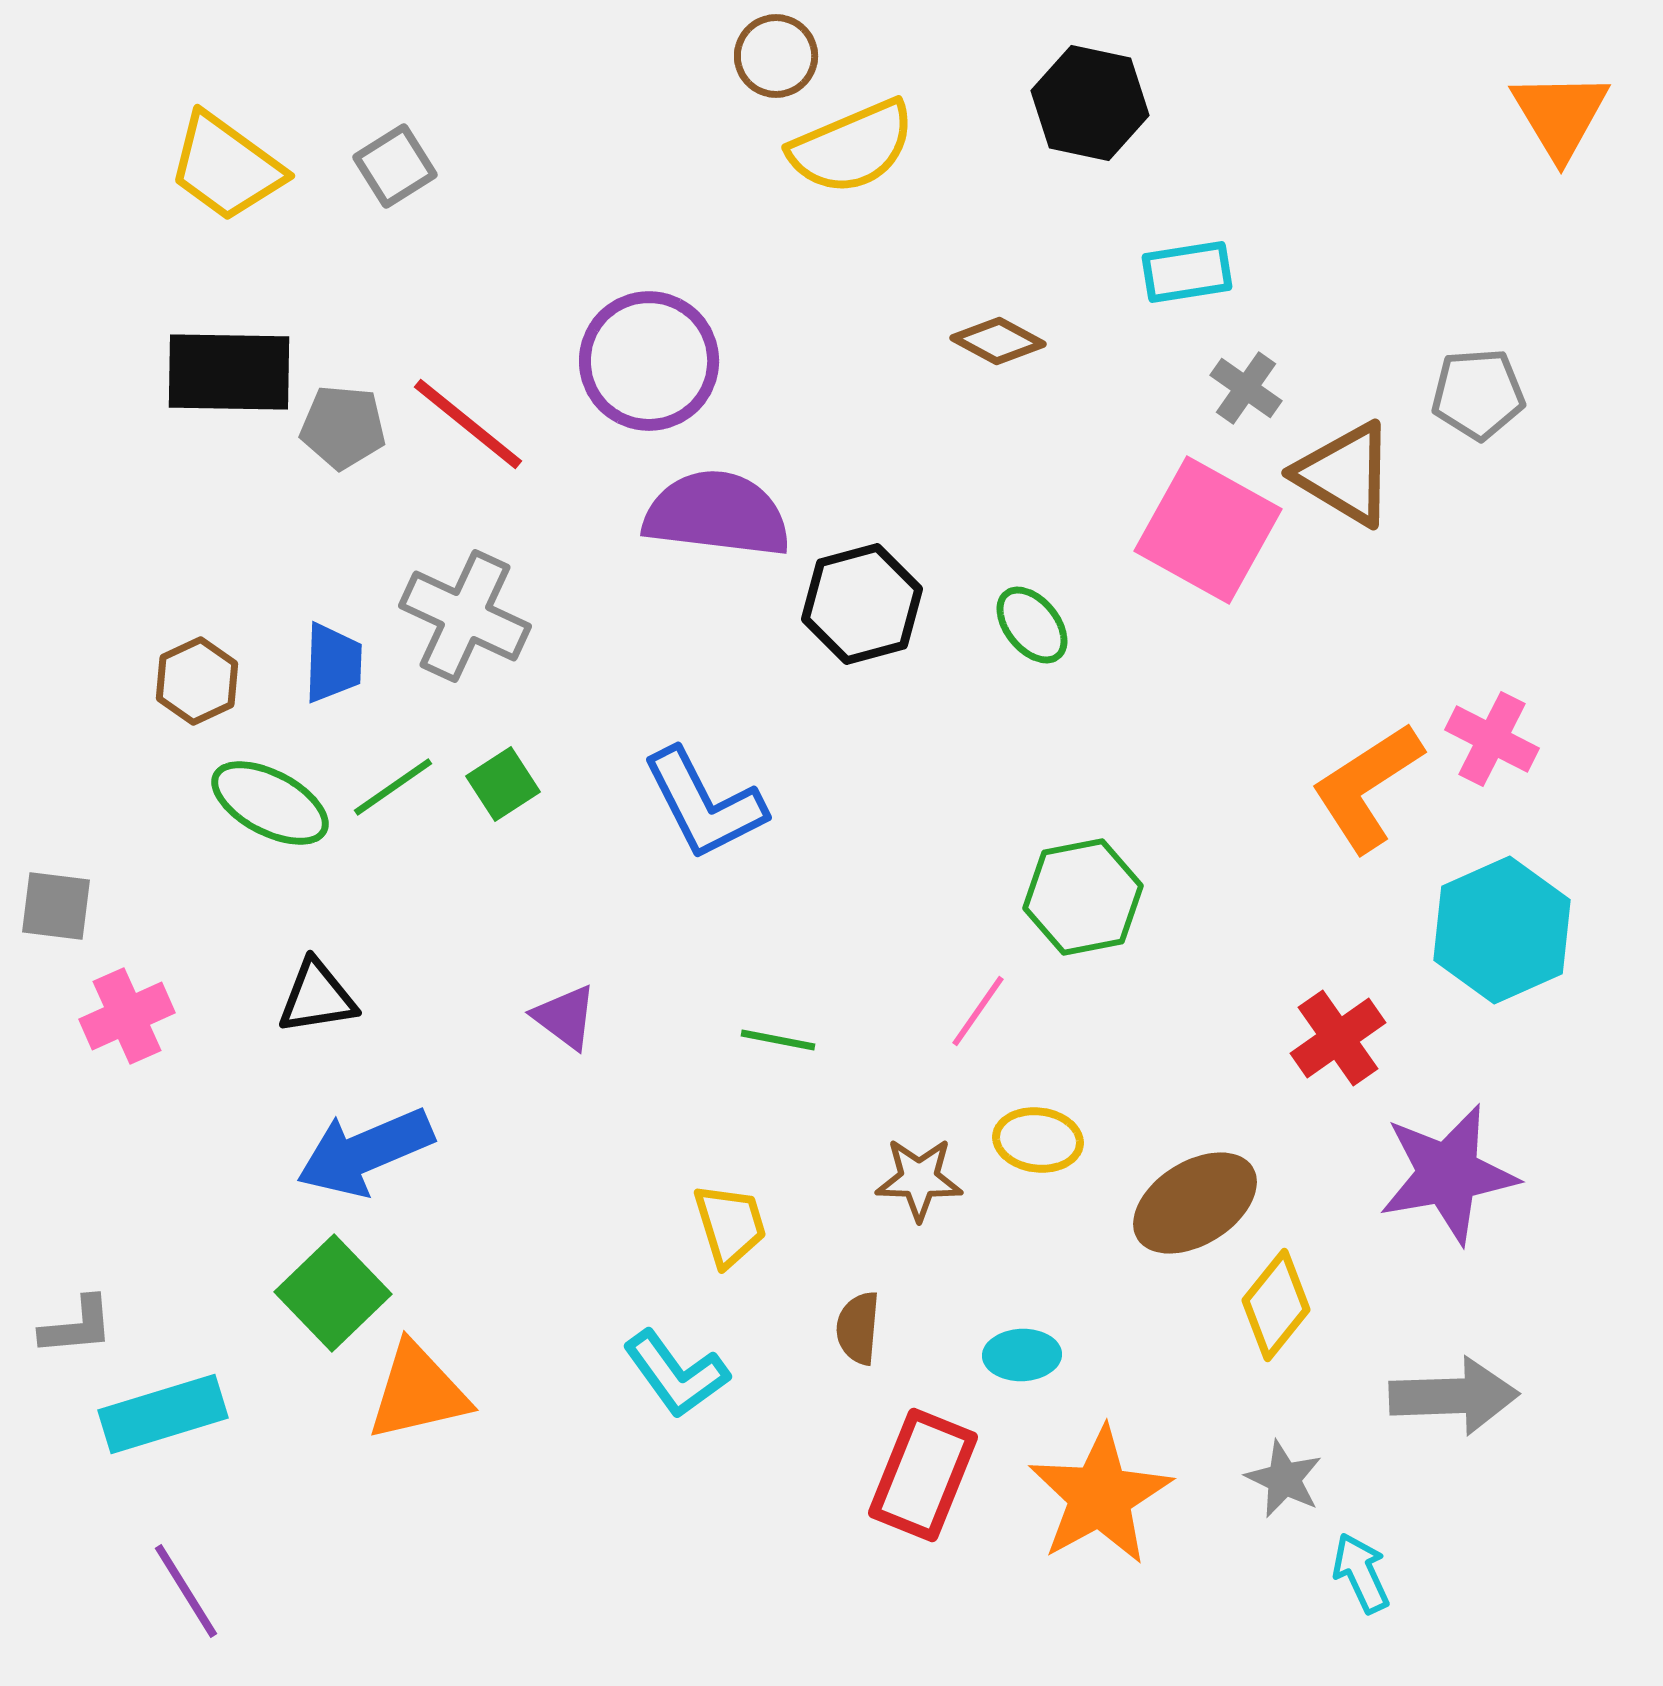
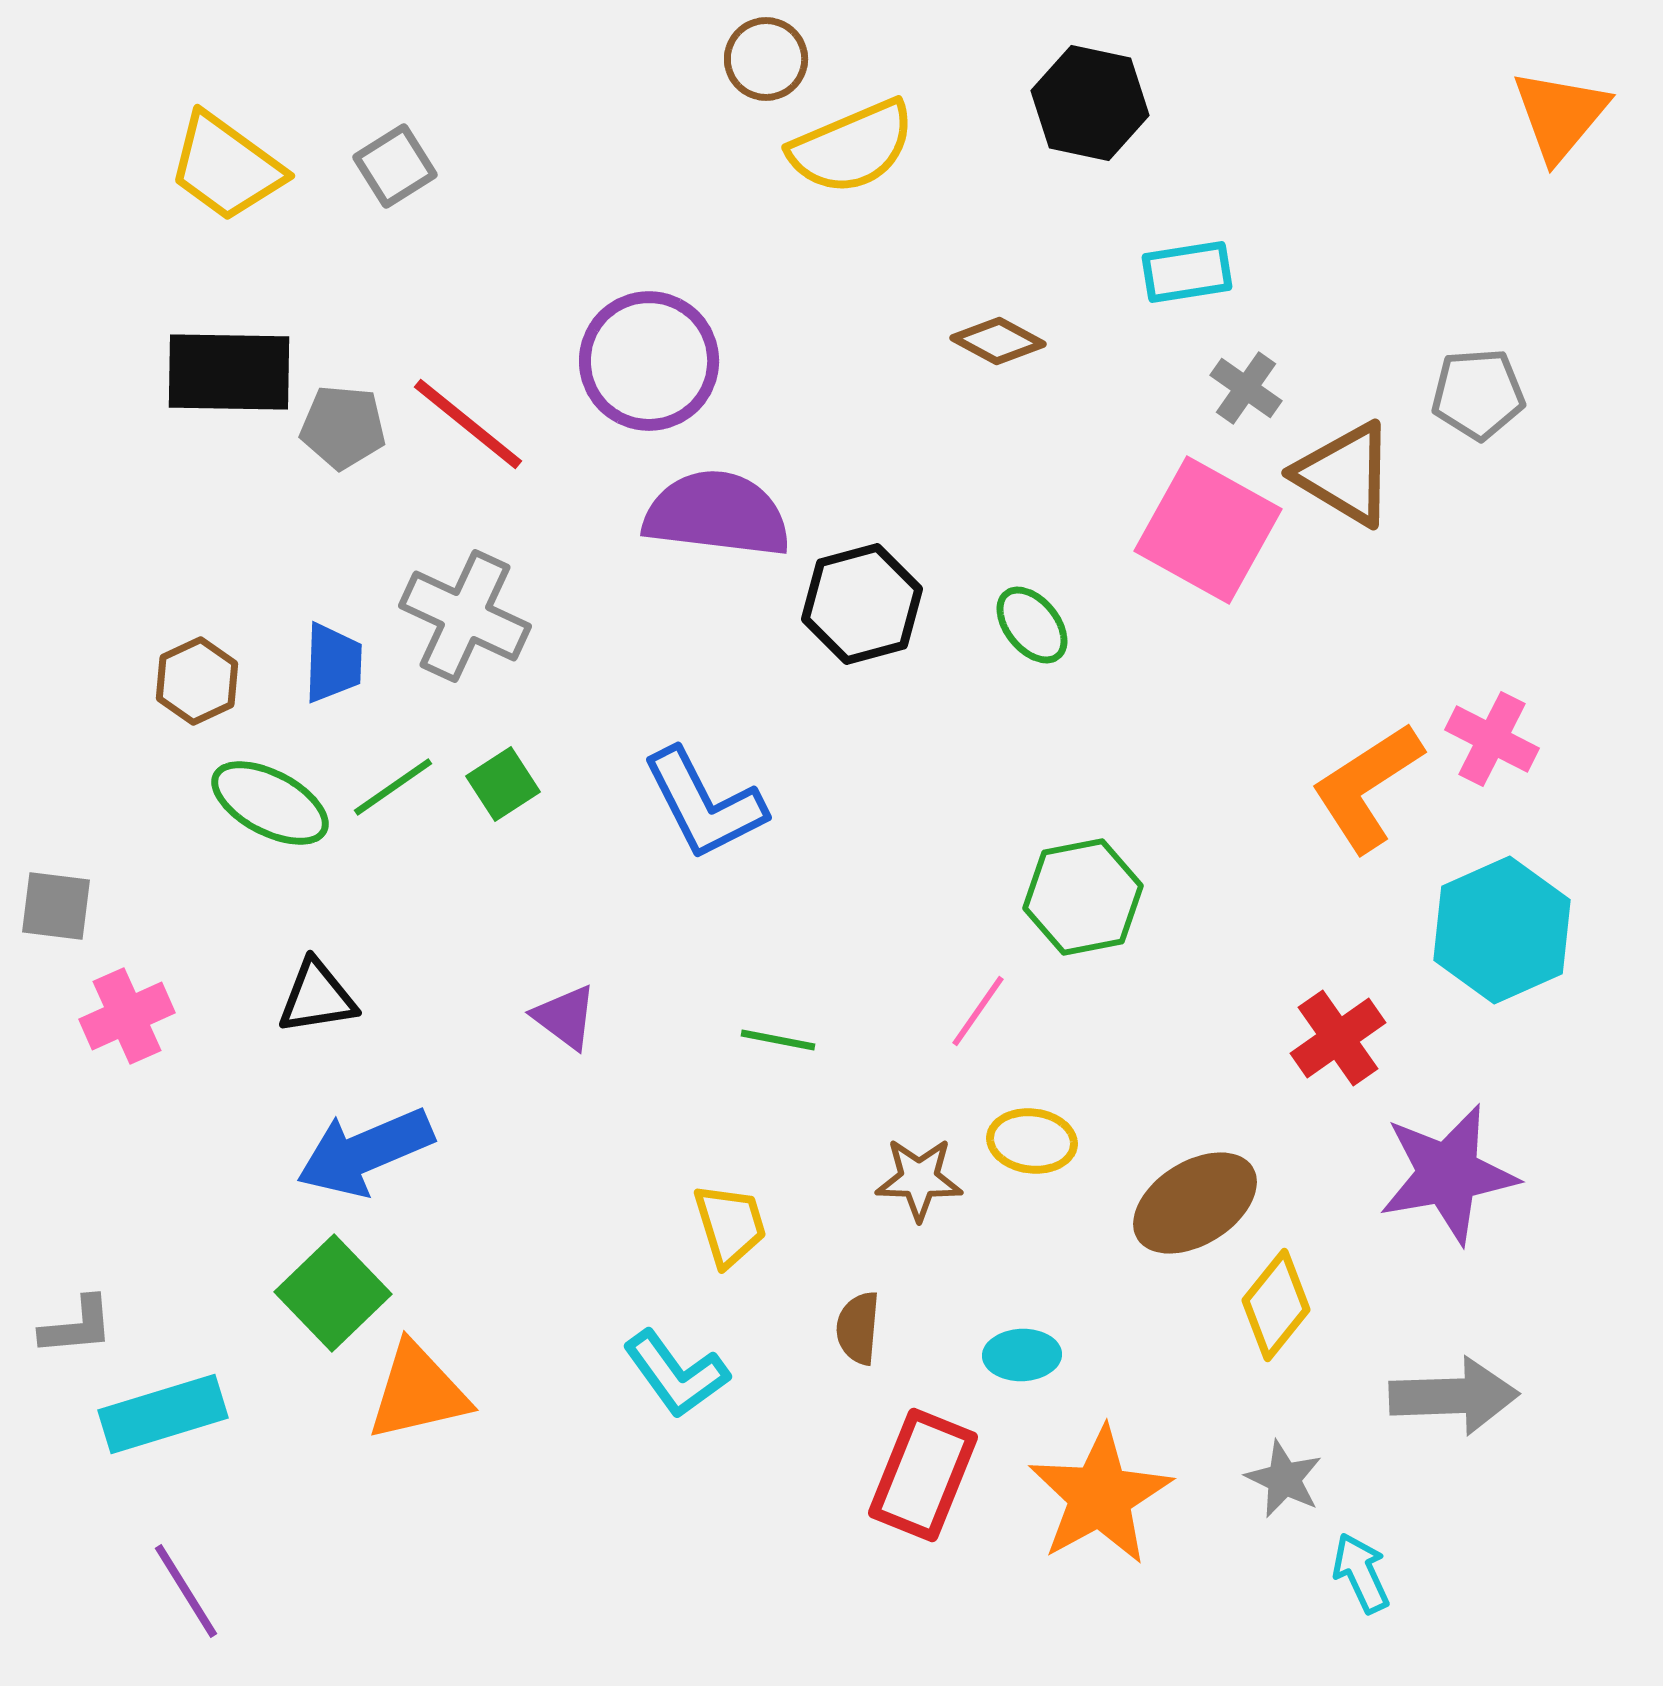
brown circle at (776, 56): moved 10 px left, 3 px down
orange triangle at (1560, 115): rotated 11 degrees clockwise
yellow ellipse at (1038, 1140): moved 6 px left, 1 px down
